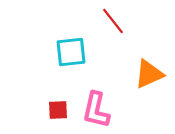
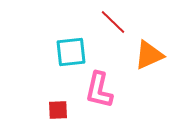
red line: moved 1 px down; rotated 8 degrees counterclockwise
orange triangle: moved 19 px up
pink L-shape: moved 3 px right, 20 px up
